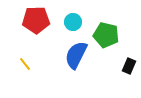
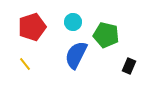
red pentagon: moved 4 px left, 7 px down; rotated 16 degrees counterclockwise
